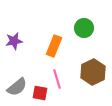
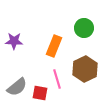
purple star: rotated 12 degrees clockwise
brown hexagon: moved 8 px left, 3 px up
